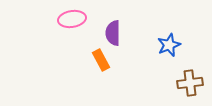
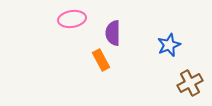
brown cross: rotated 20 degrees counterclockwise
